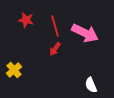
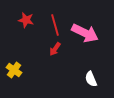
red line: moved 1 px up
yellow cross: rotated 14 degrees counterclockwise
white semicircle: moved 6 px up
